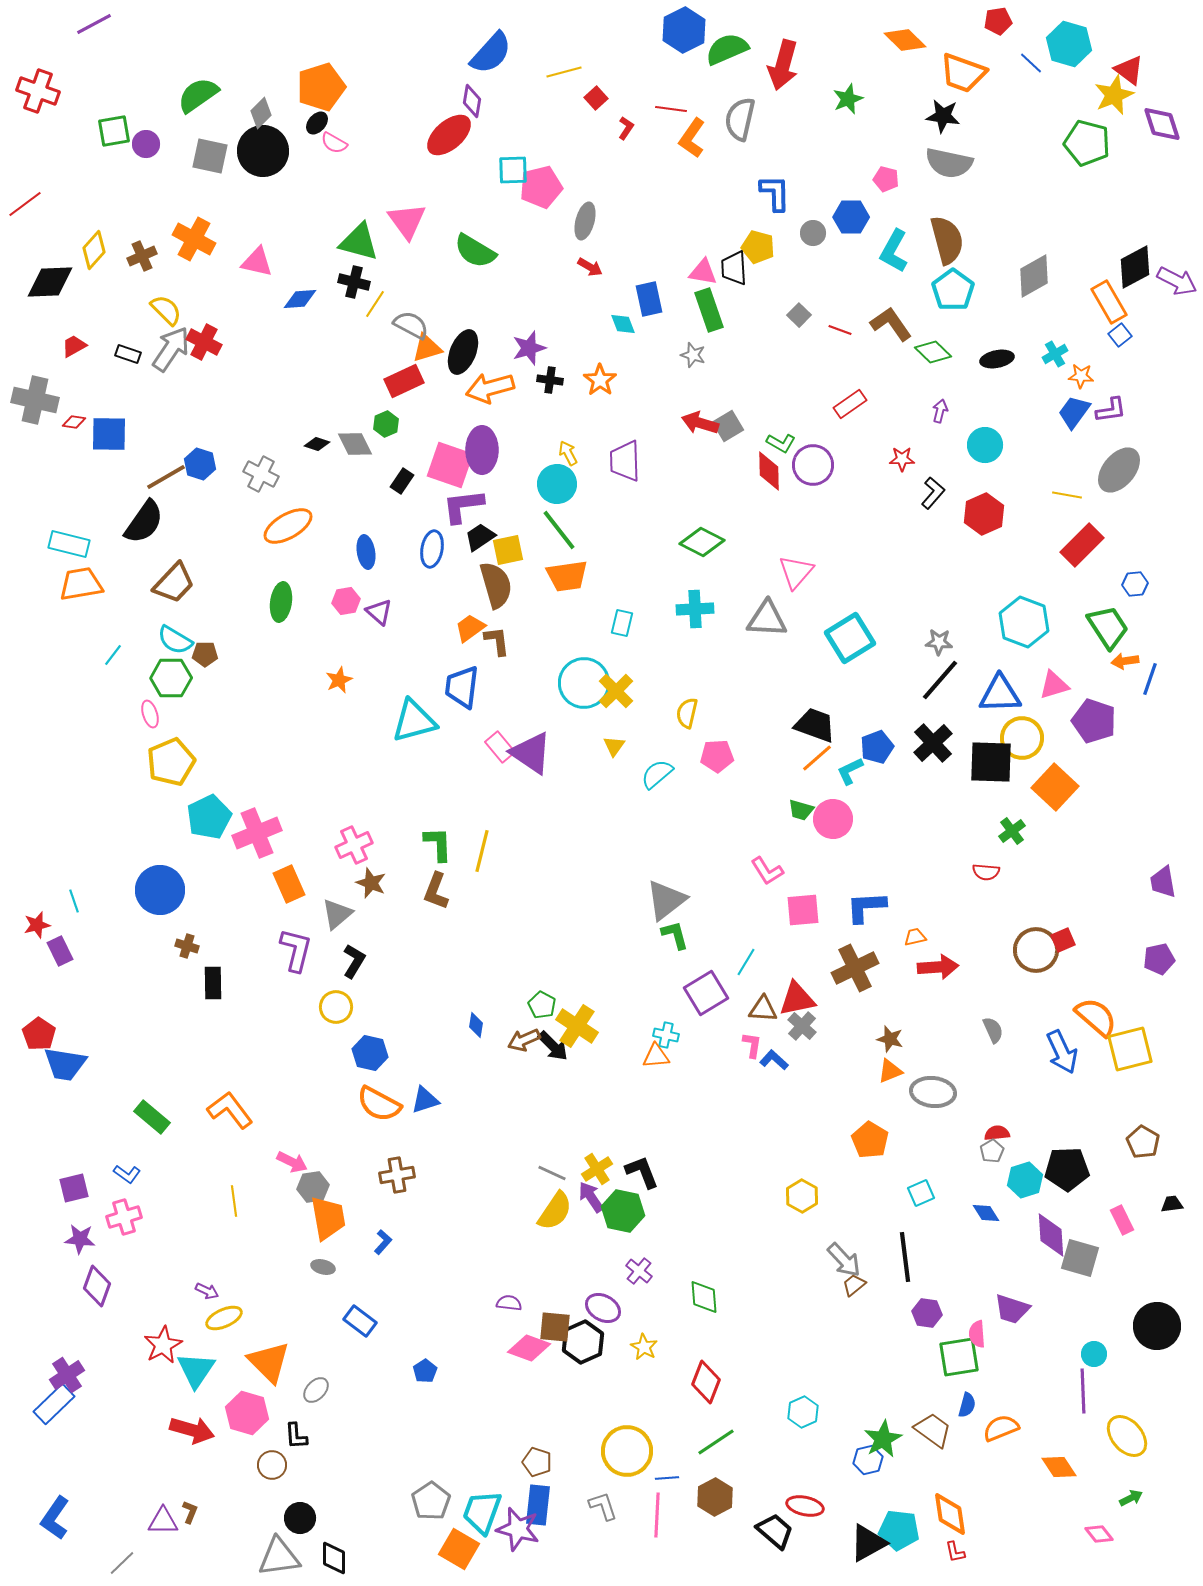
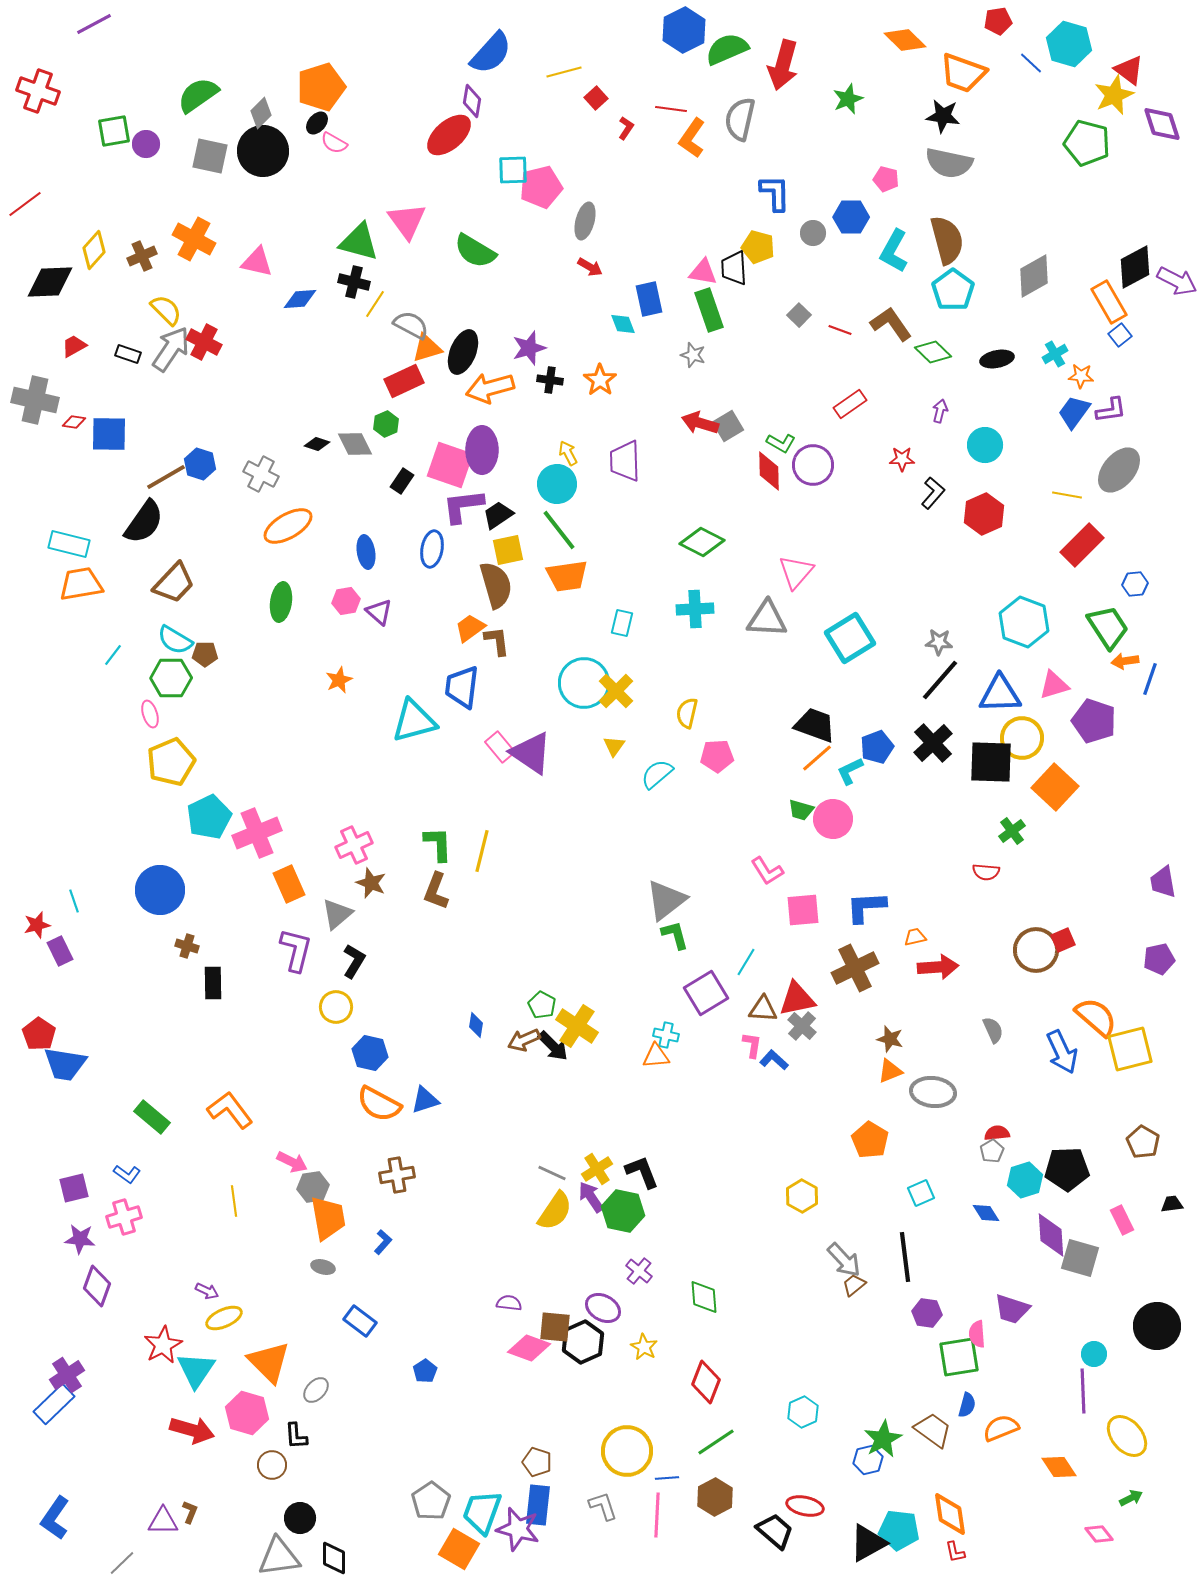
black trapezoid at (480, 537): moved 18 px right, 22 px up
